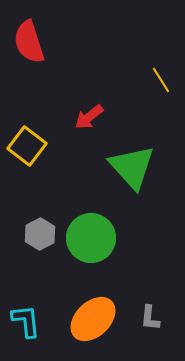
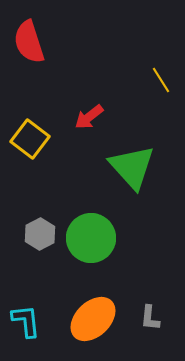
yellow square: moved 3 px right, 7 px up
